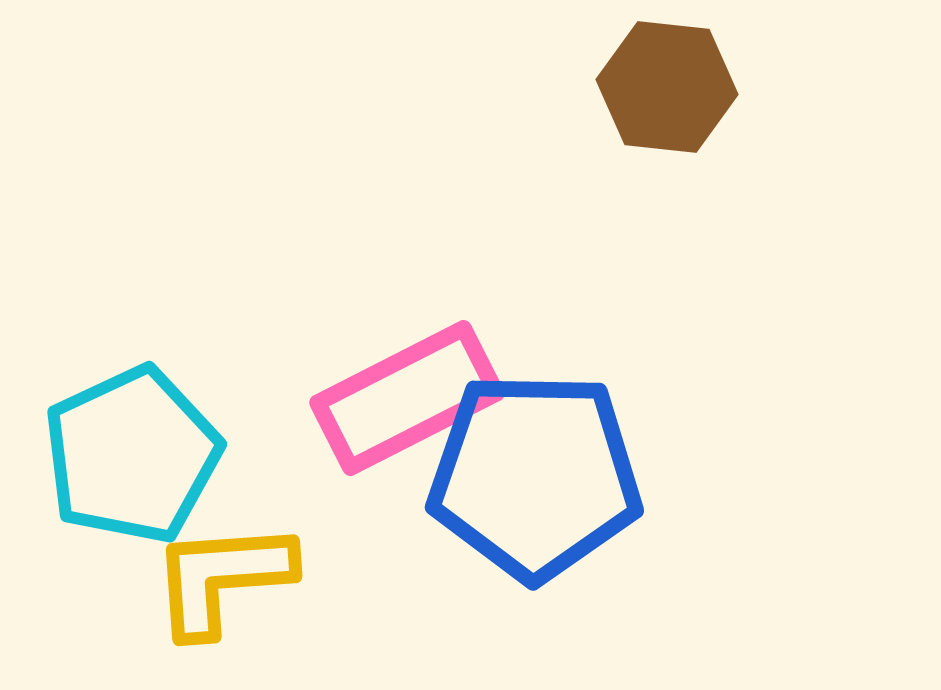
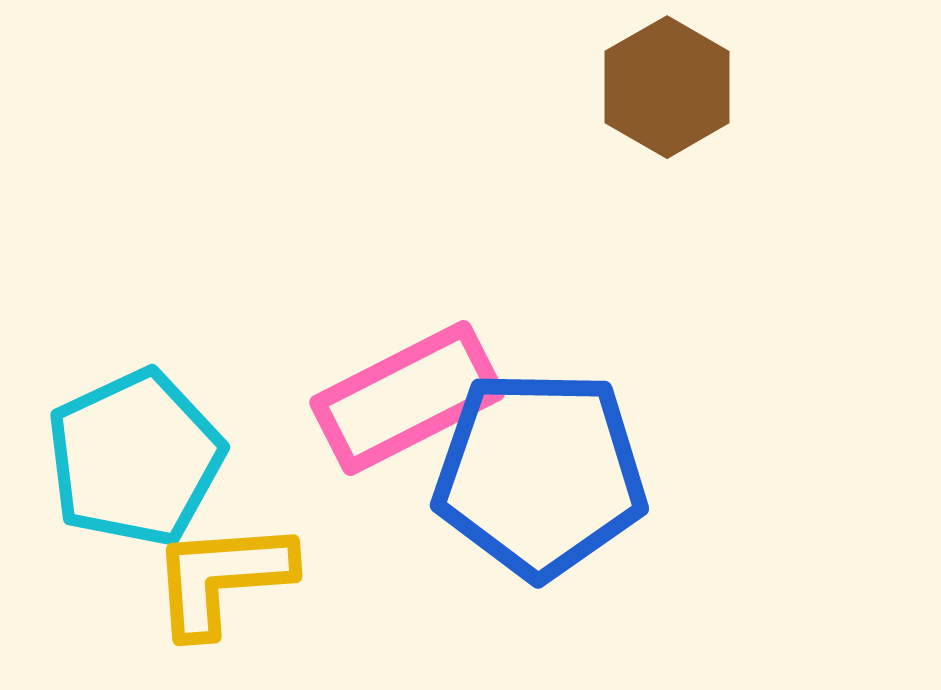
brown hexagon: rotated 24 degrees clockwise
cyan pentagon: moved 3 px right, 3 px down
blue pentagon: moved 5 px right, 2 px up
